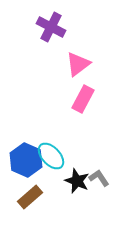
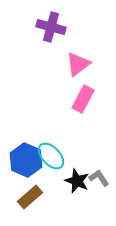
purple cross: rotated 12 degrees counterclockwise
